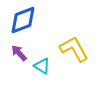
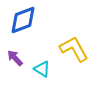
purple arrow: moved 4 px left, 5 px down
cyan triangle: moved 3 px down
